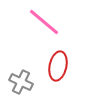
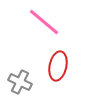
gray cross: moved 1 px left
